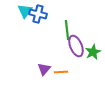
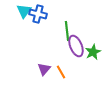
cyan triangle: moved 1 px left
green line: moved 1 px down
orange line: rotated 64 degrees clockwise
